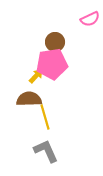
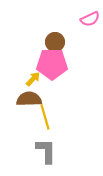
pink pentagon: rotated 8 degrees clockwise
yellow arrow: moved 3 px left, 3 px down
gray L-shape: rotated 24 degrees clockwise
